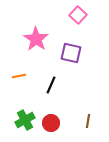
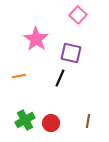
black line: moved 9 px right, 7 px up
